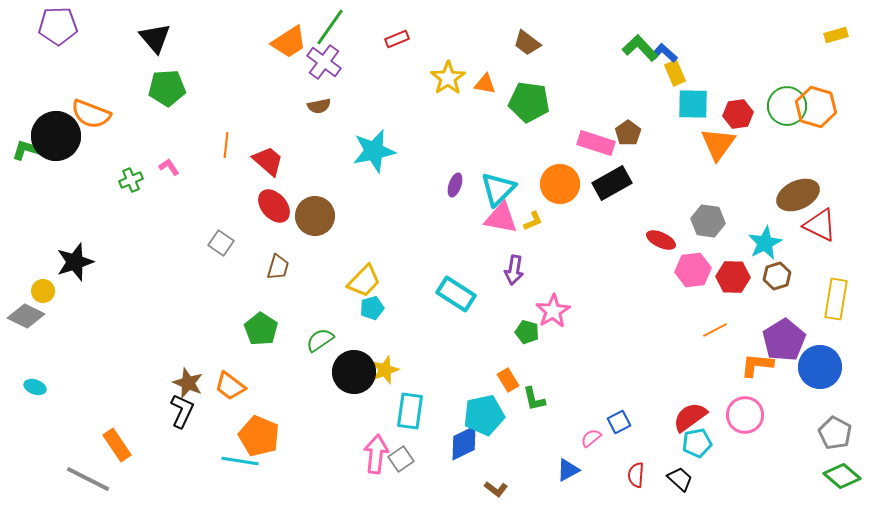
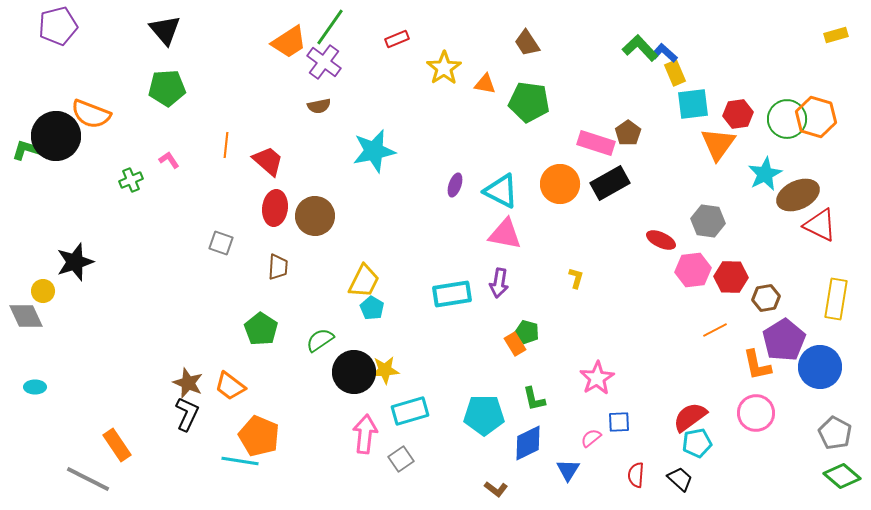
purple pentagon at (58, 26): rotated 12 degrees counterclockwise
black triangle at (155, 38): moved 10 px right, 8 px up
brown trapezoid at (527, 43): rotated 20 degrees clockwise
yellow star at (448, 78): moved 4 px left, 10 px up
cyan square at (693, 104): rotated 8 degrees counterclockwise
green circle at (787, 106): moved 13 px down
orange hexagon at (816, 107): moved 10 px down
pink L-shape at (169, 167): moved 7 px up
black rectangle at (612, 183): moved 2 px left
cyan triangle at (498, 189): moved 3 px right, 2 px down; rotated 48 degrees counterclockwise
red ellipse at (274, 206): moved 1 px right, 2 px down; rotated 48 degrees clockwise
pink triangle at (501, 218): moved 4 px right, 16 px down
yellow L-shape at (533, 221): moved 43 px right, 57 px down; rotated 50 degrees counterclockwise
gray square at (221, 243): rotated 15 degrees counterclockwise
cyan star at (765, 243): moved 69 px up
brown trapezoid at (278, 267): rotated 12 degrees counterclockwise
purple arrow at (514, 270): moved 15 px left, 13 px down
brown hexagon at (777, 276): moved 11 px left, 22 px down; rotated 8 degrees clockwise
red hexagon at (733, 277): moved 2 px left
yellow trapezoid at (364, 281): rotated 18 degrees counterclockwise
cyan rectangle at (456, 294): moved 4 px left; rotated 42 degrees counterclockwise
cyan pentagon at (372, 308): rotated 25 degrees counterclockwise
pink star at (553, 311): moved 44 px right, 67 px down
gray diamond at (26, 316): rotated 39 degrees clockwise
orange L-shape at (757, 365): rotated 108 degrees counterclockwise
yellow star at (385, 370): rotated 16 degrees clockwise
orange rectangle at (508, 380): moved 7 px right, 36 px up
cyan ellipse at (35, 387): rotated 20 degrees counterclockwise
black L-shape at (182, 411): moved 5 px right, 3 px down
cyan rectangle at (410, 411): rotated 66 degrees clockwise
cyan pentagon at (484, 415): rotated 12 degrees clockwise
pink circle at (745, 415): moved 11 px right, 2 px up
blue square at (619, 422): rotated 25 degrees clockwise
blue diamond at (464, 443): moved 64 px right
pink arrow at (376, 454): moved 11 px left, 20 px up
blue triangle at (568, 470): rotated 30 degrees counterclockwise
